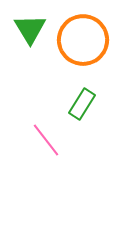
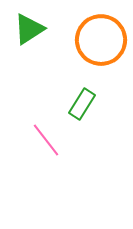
green triangle: moved 1 px left; rotated 28 degrees clockwise
orange circle: moved 18 px right
